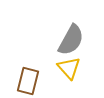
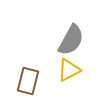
yellow triangle: moved 2 px down; rotated 45 degrees clockwise
